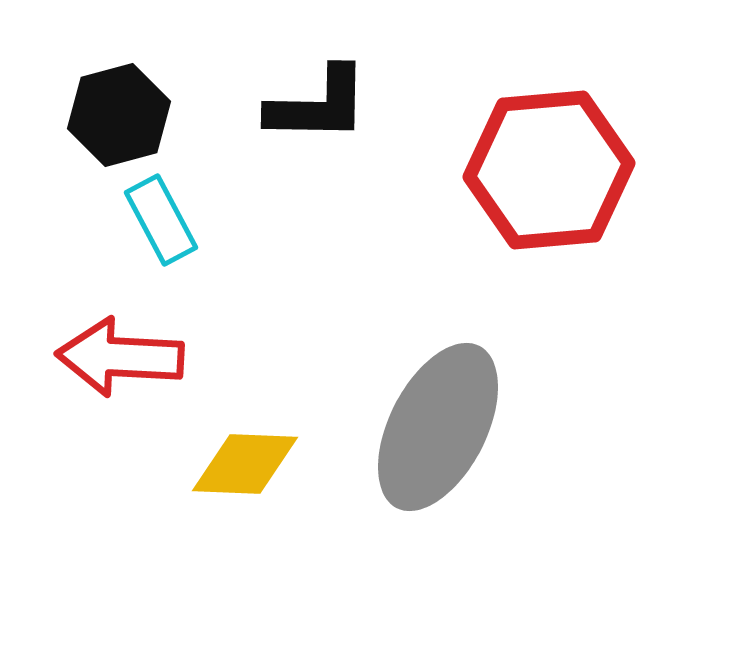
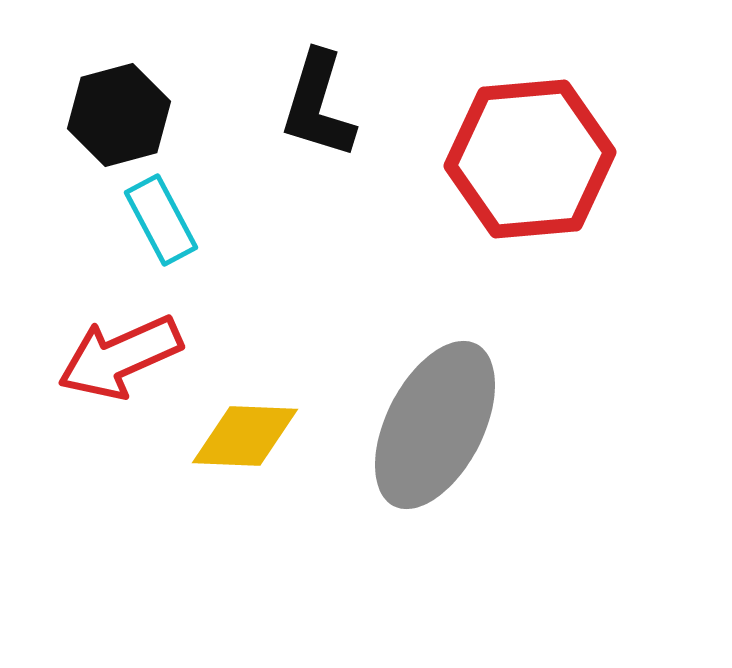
black L-shape: rotated 106 degrees clockwise
red hexagon: moved 19 px left, 11 px up
red arrow: rotated 27 degrees counterclockwise
gray ellipse: moved 3 px left, 2 px up
yellow diamond: moved 28 px up
